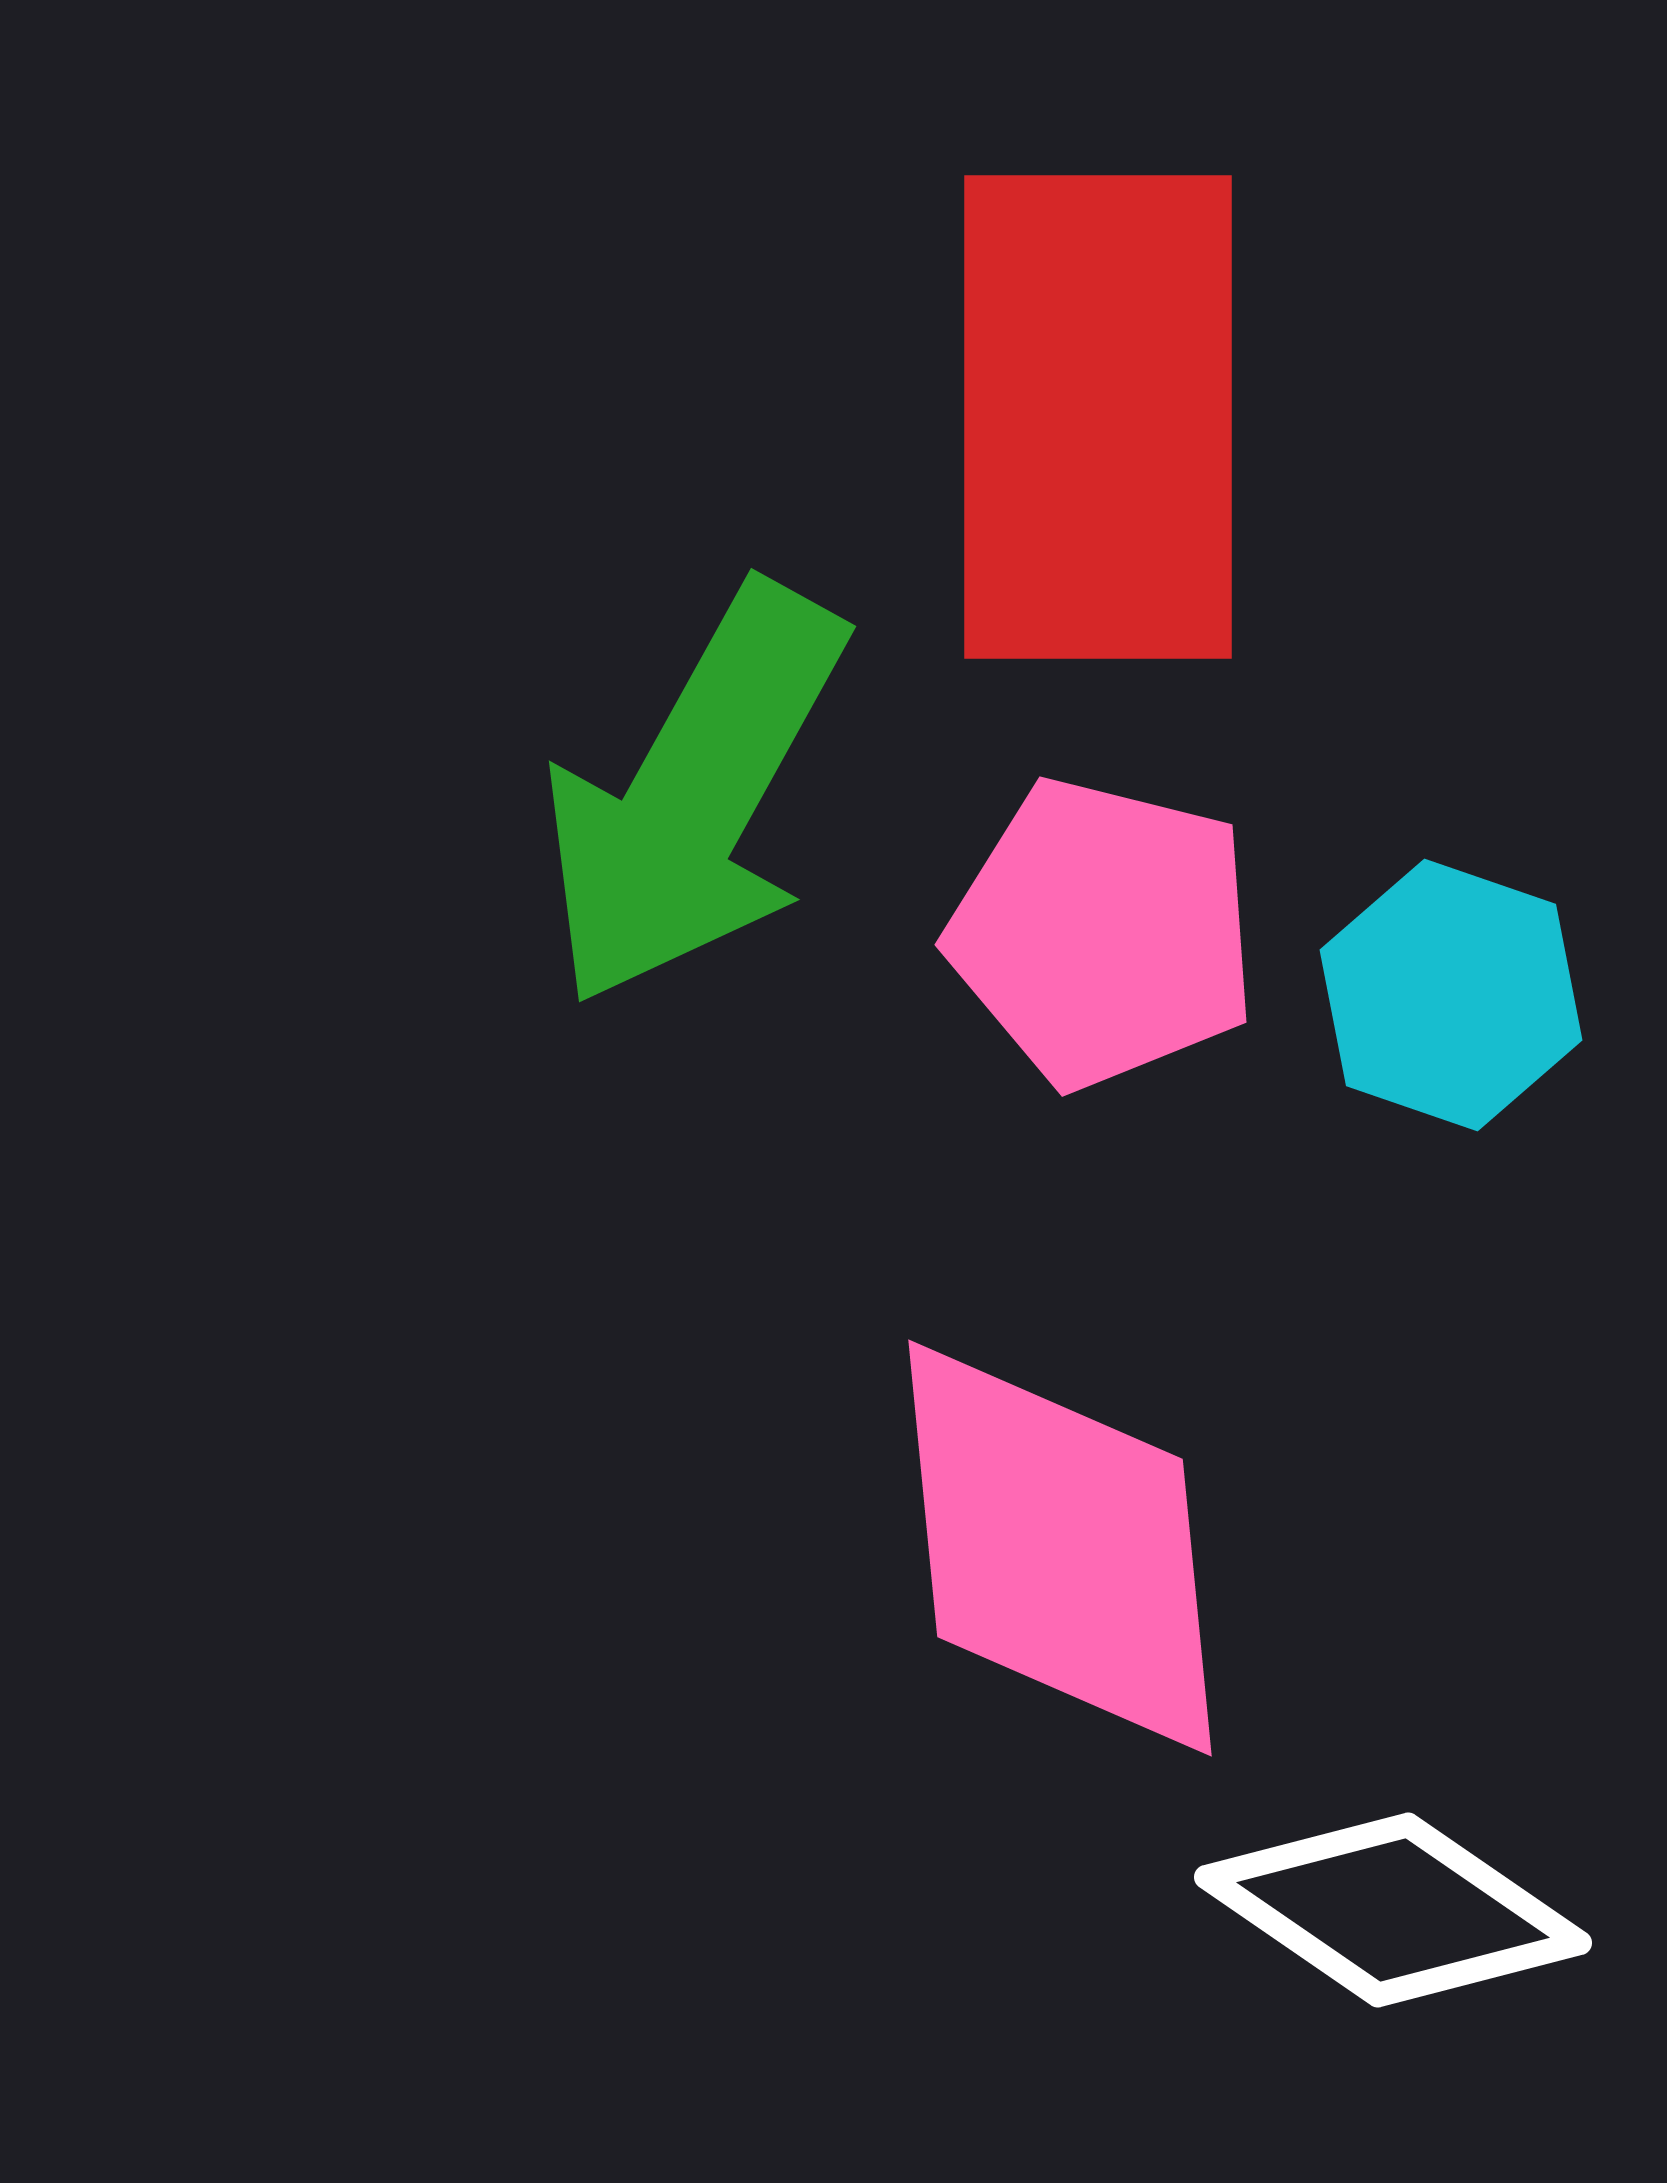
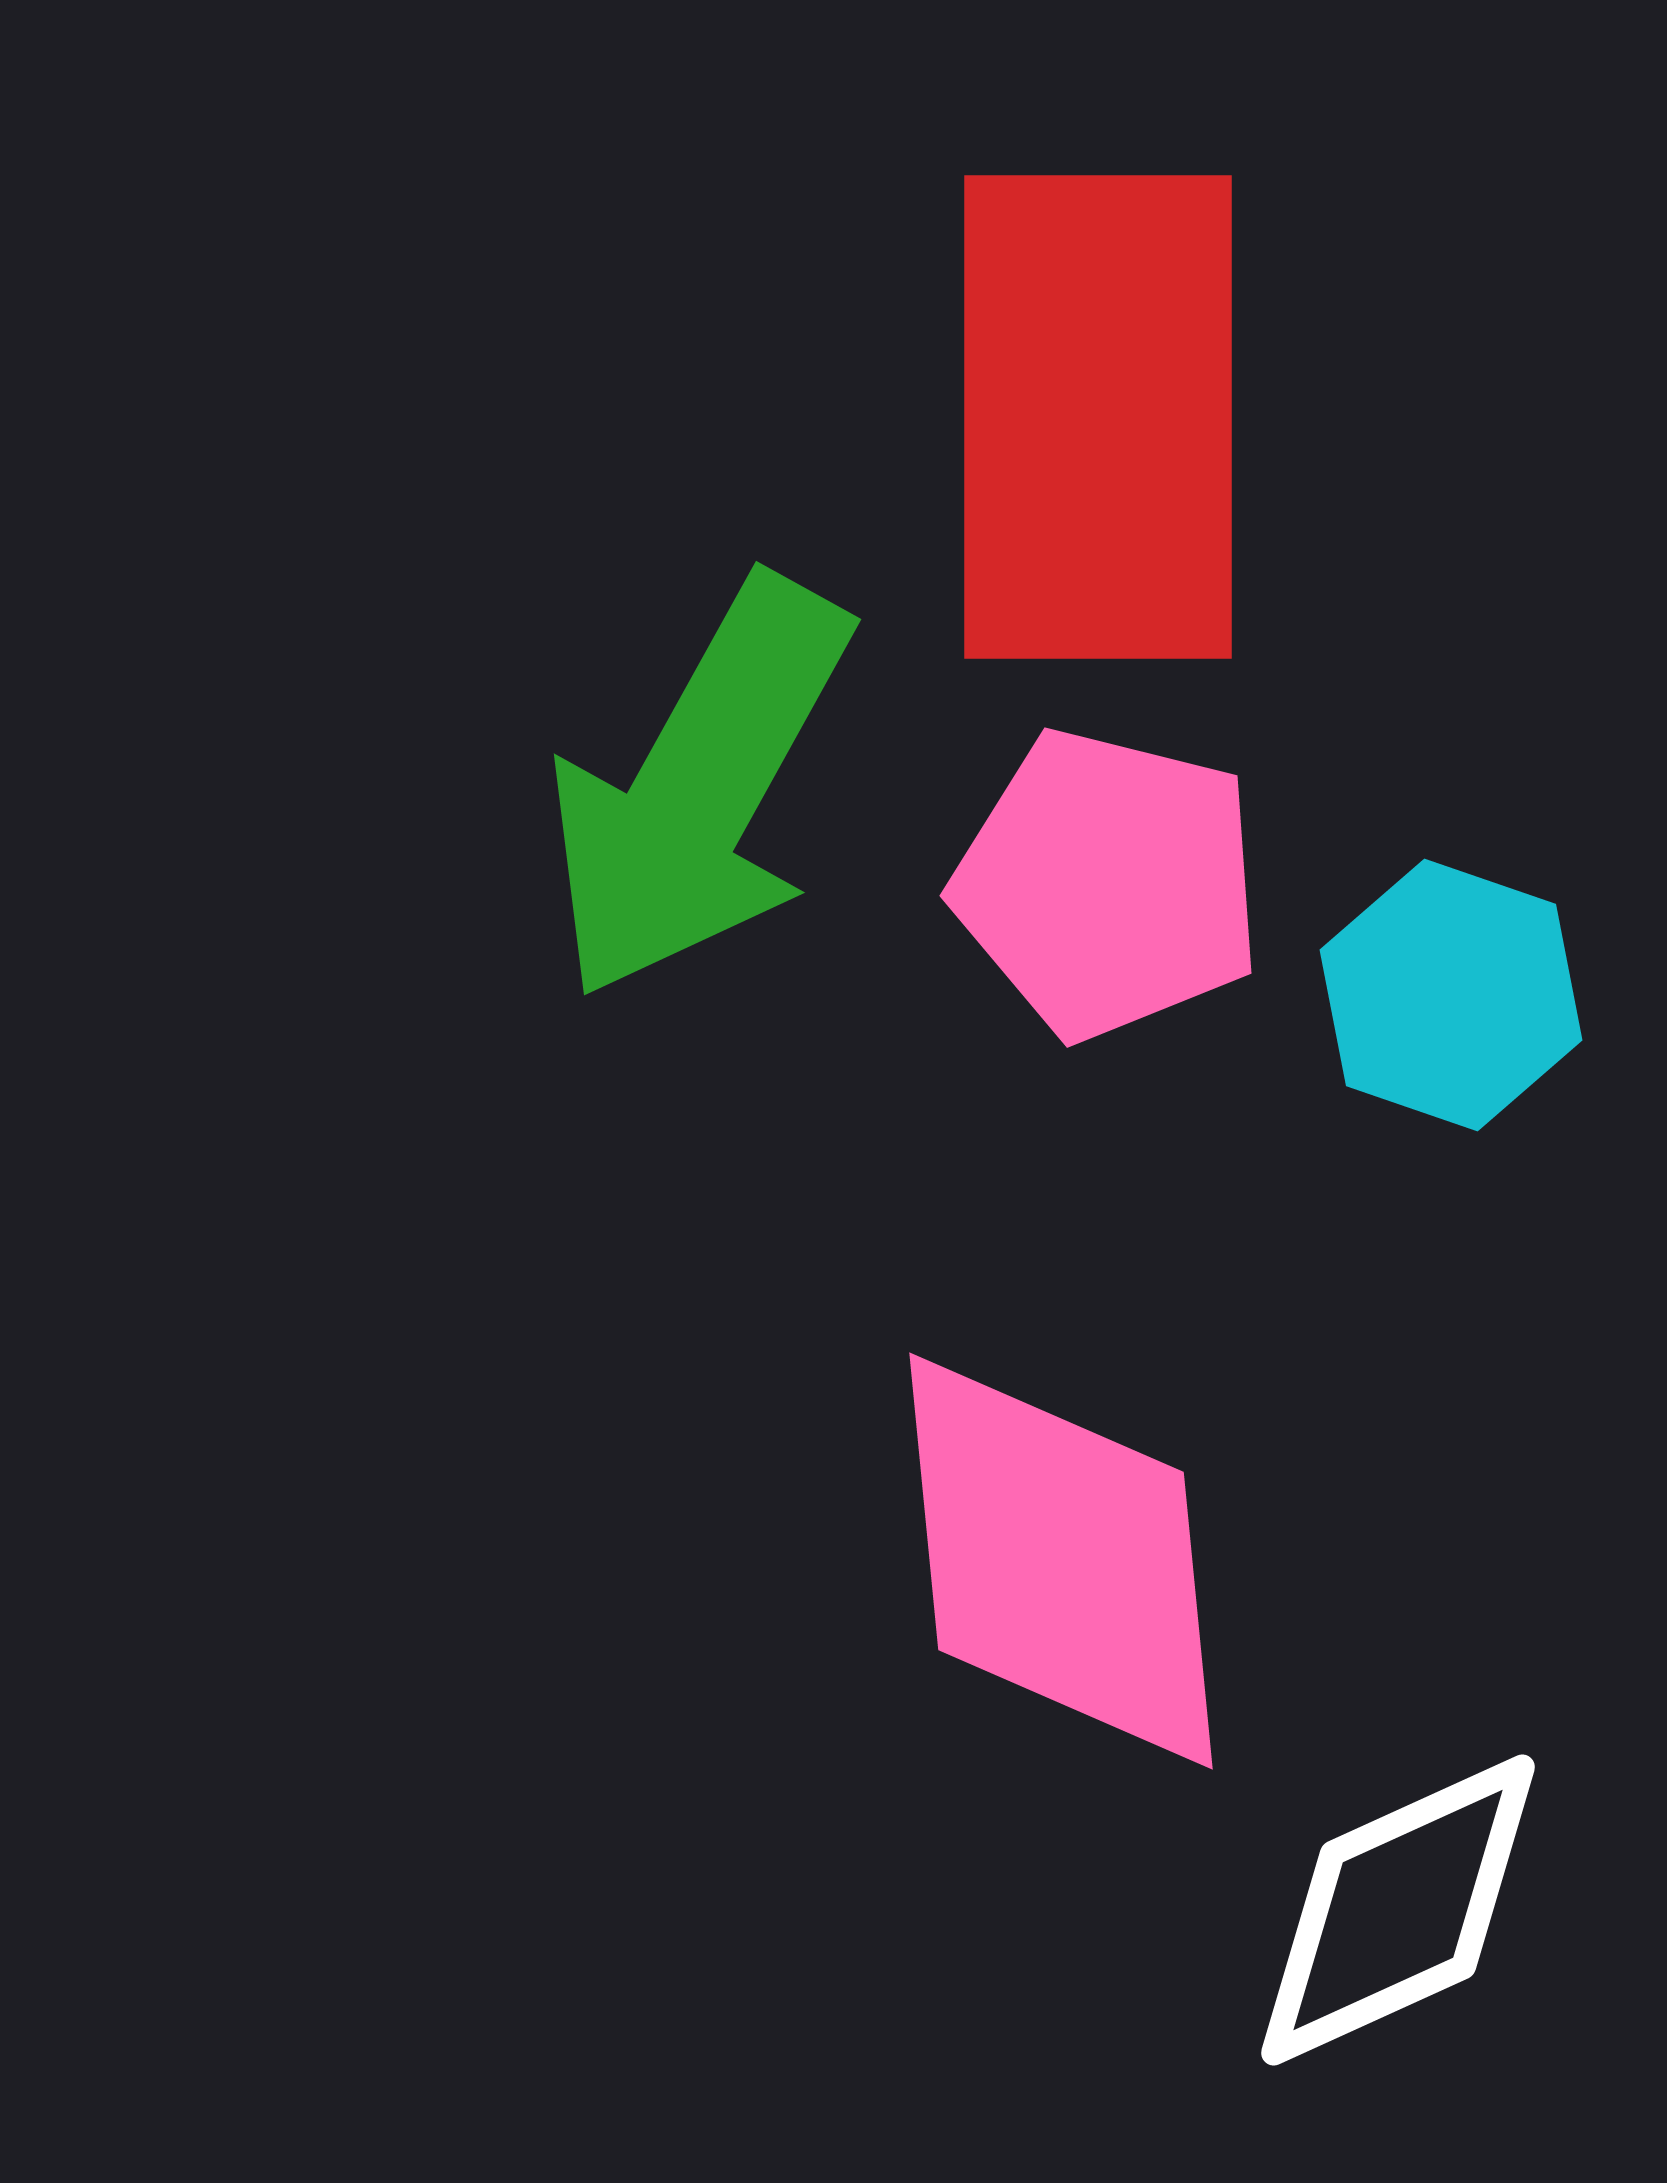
green arrow: moved 5 px right, 7 px up
pink pentagon: moved 5 px right, 49 px up
pink diamond: moved 1 px right, 13 px down
white diamond: moved 5 px right; rotated 59 degrees counterclockwise
